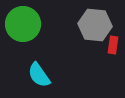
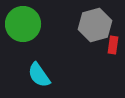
gray hexagon: rotated 20 degrees counterclockwise
